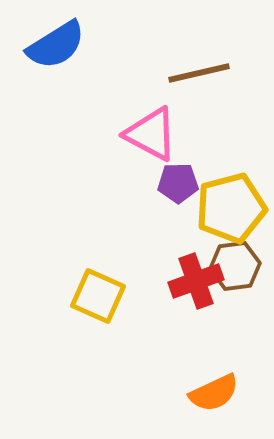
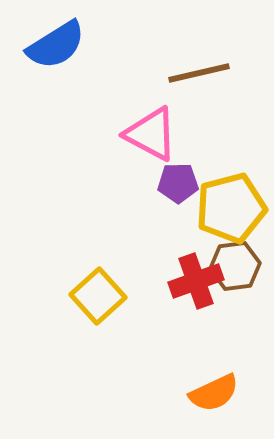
yellow square: rotated 24 degrees clockwise
